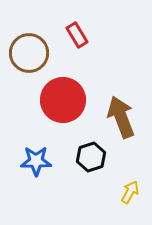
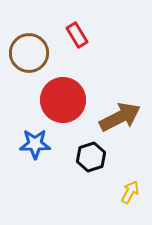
brown arrow: moved 1 px left; rotated 84 degrees clockwise
blue star: moved 1 px left, 17 px up
